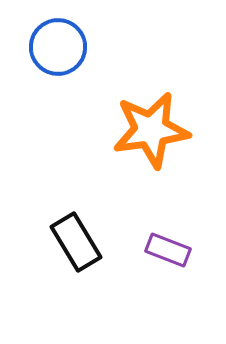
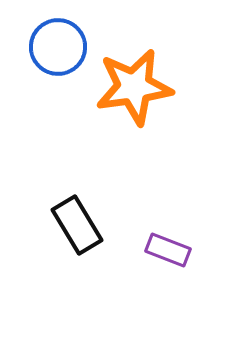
orange star: moved 17 px left, 43 px up
black rectangle: moved 1 px right, 17 px up
